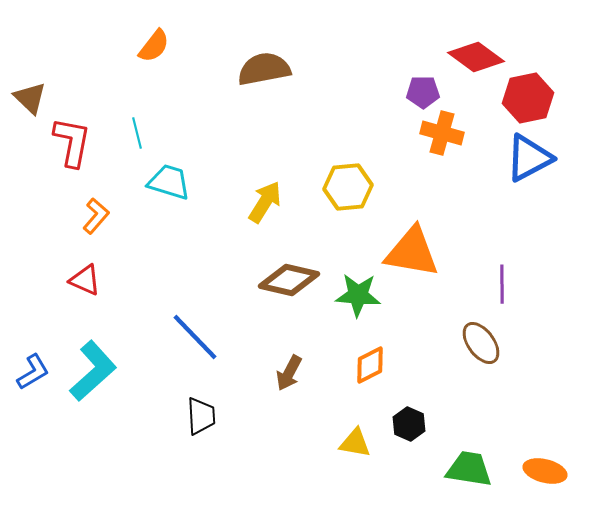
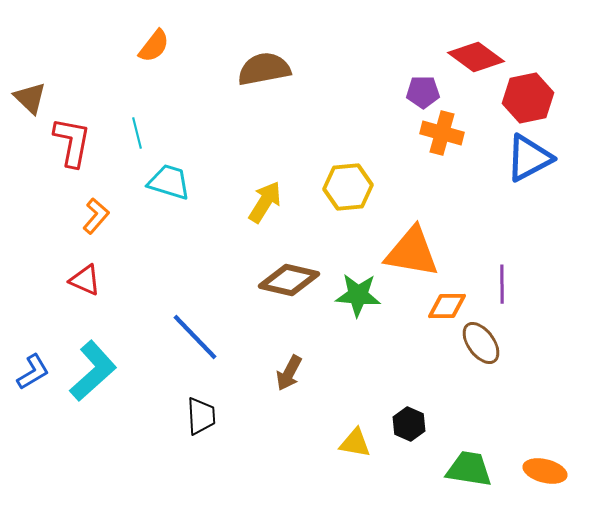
orange diamond: moved 77 px right, 59 px up; rotated 27 degrees clockwise
